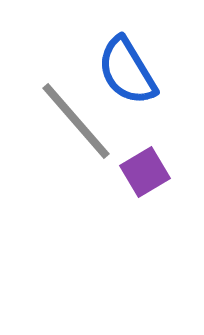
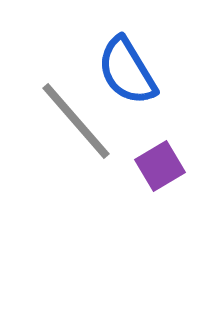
purple square: moved 15 px right, 6 px up
